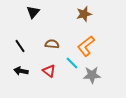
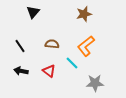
gray star: moved 3 px right, 8 px down
